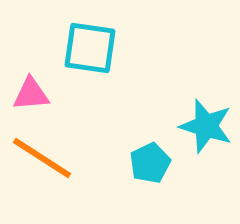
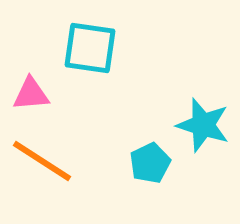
cyan star: moved 3 px left, 1 px up
orange line: moved 3 px down
